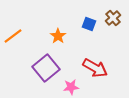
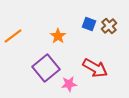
brown cross: moved 4 px left, 8 px down
pink star: moved 2 px left, 3 px up
